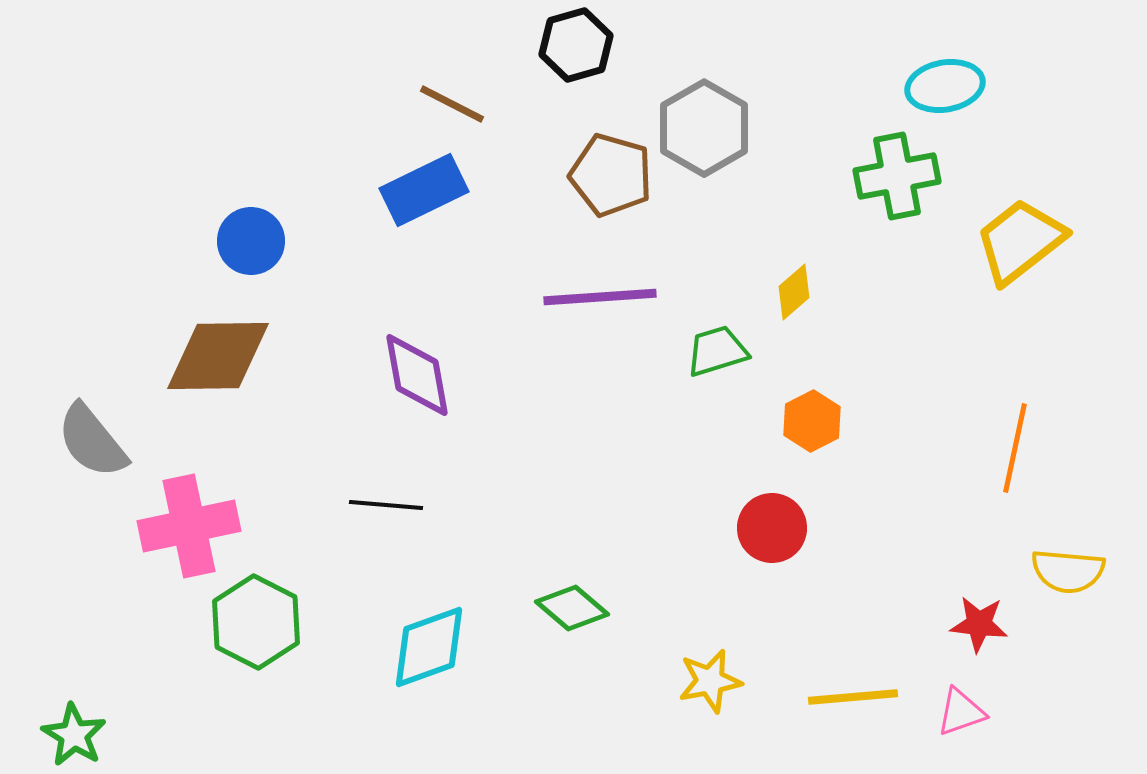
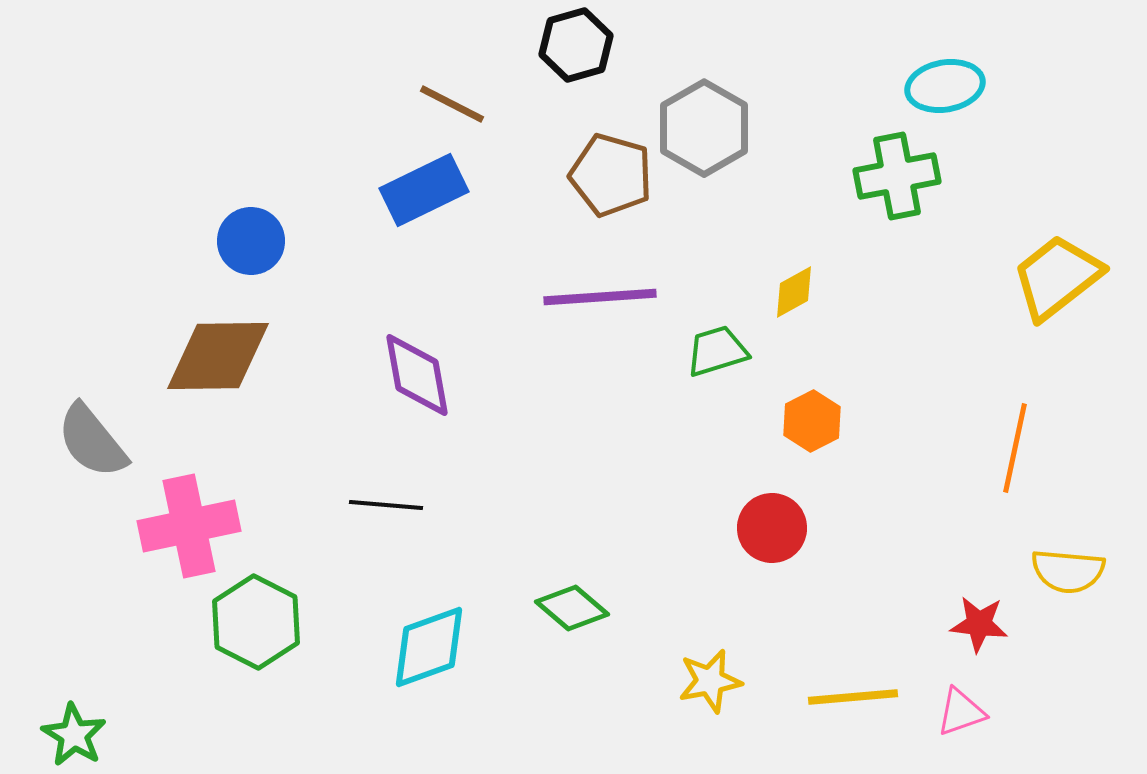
yellow trapezoid: moved 37 px right, 36 px down
yellow diamond: rotated 12 degrees clockwise
